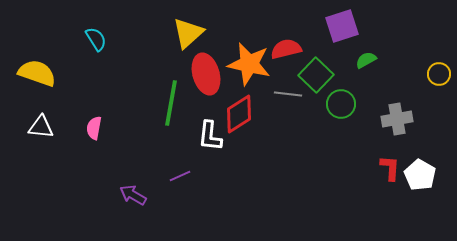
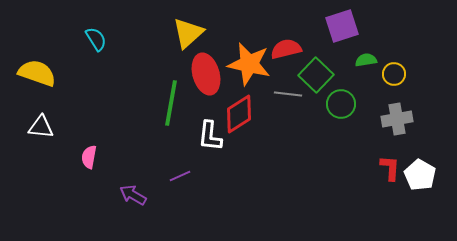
green semicircle: rotated 20 degrees clockwise
yellow circle: moved 45 px left
pink semicircle: moved 5 px left, 29 px down
